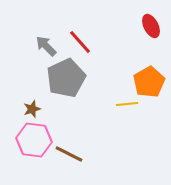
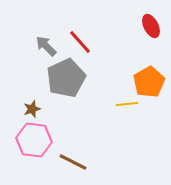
brown line: moved 4 px right, 8 px down
